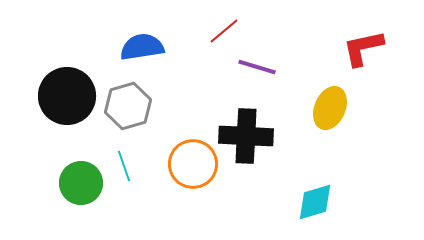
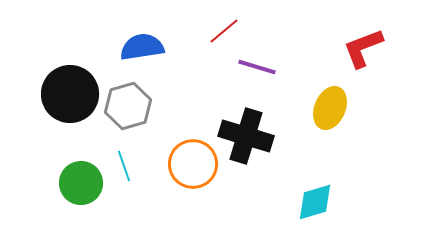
red L-shape: rotated 9 degrees counterclockwise
black circle: moved 3 px right, 2 px up
black cross: rotated 14 degrees clockwise
